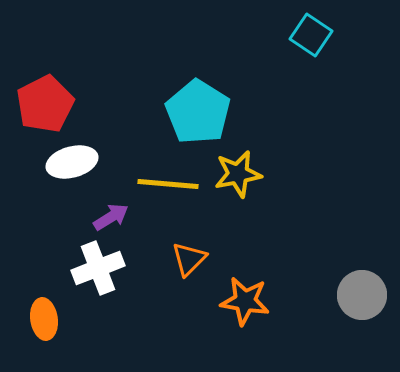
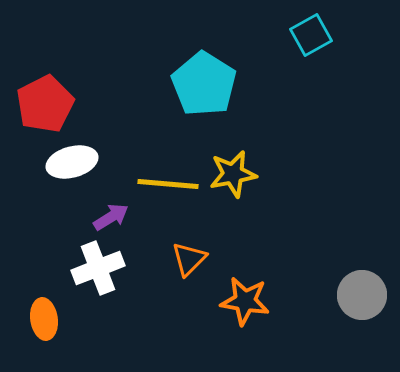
cyan square: rotated 27 degrees clockwise
cyan pentagon: moved 6 px right, 28 px up
yellow star: moved 5 px left
